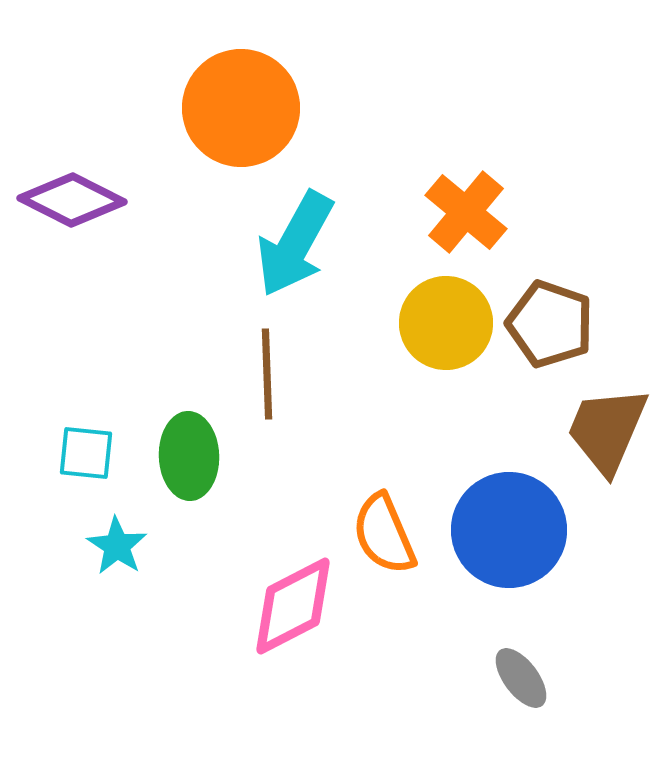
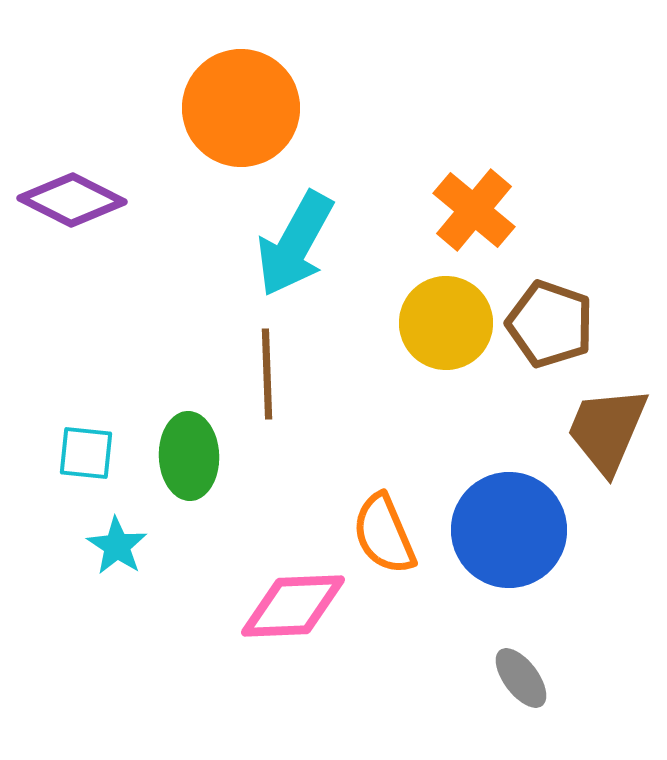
orange cross: moved 8 px right, 2 px up
pink diamond: rotated 25 degrees clockwise
